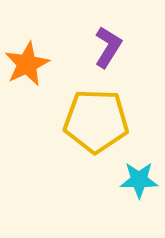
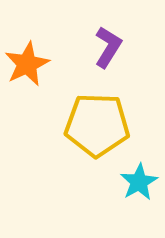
yellow pentagon: moved 1 px right, 4 px down
cyan star: moved 2 px down; rotated 30 degrees counterclockwise
